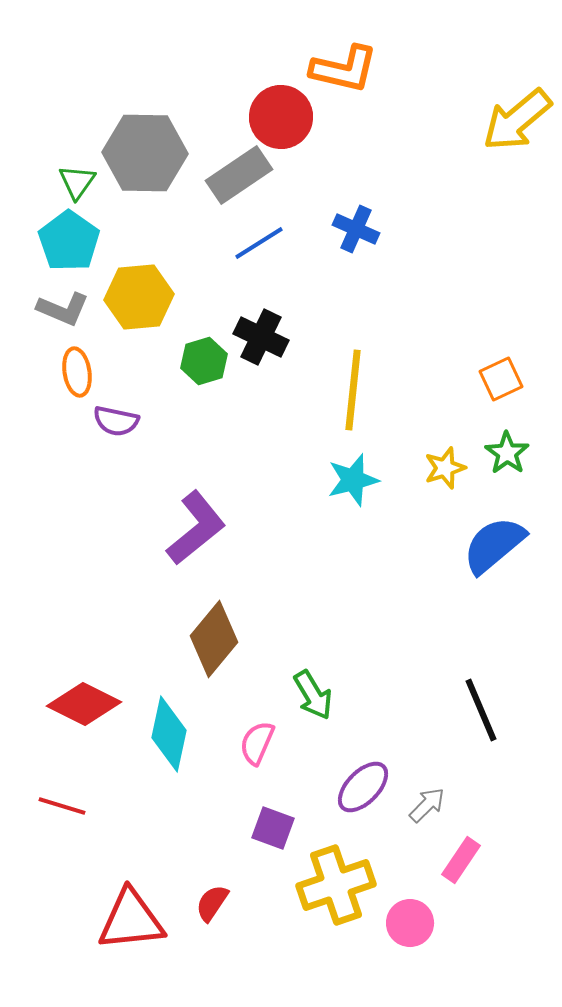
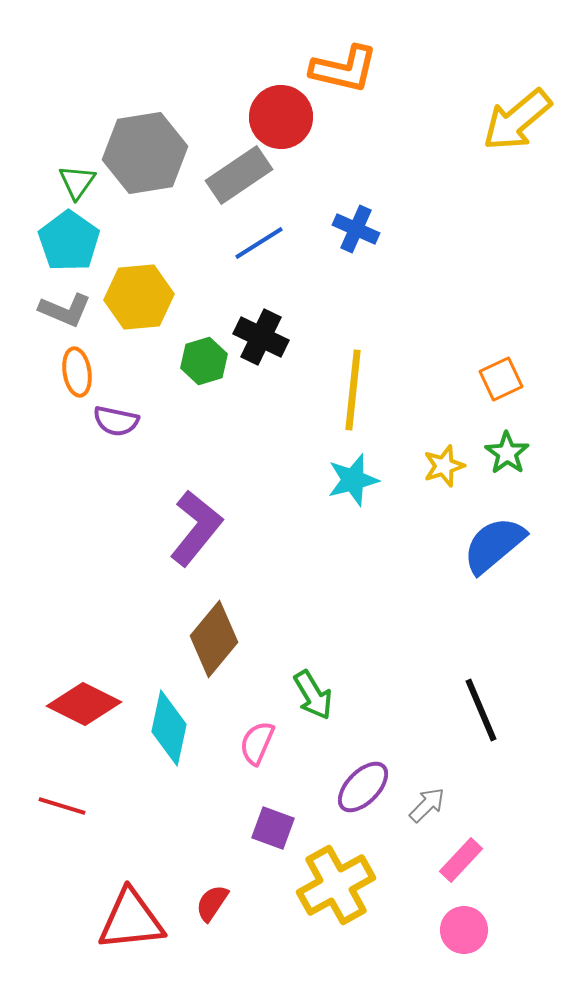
gray hexagon: rotated 10 degrees counterclockwise
gray L-shape: moved 2 px right, 1 px down
yellow star: moved 1 px left, 2 px up
purple L-shape: rotated 12 degrees counterclockwise
cyan diamond: moved 6 px up
pink rectangle: rotated 9 degrees clockwise
yellow cross: rotated 10 degrees counterclockwise
pink circle: moved 54 px right, 7 px down
